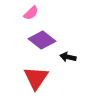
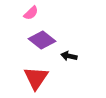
black arrow: moved 1 px right, 1 px up
